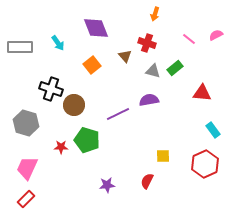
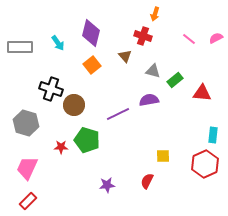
purple diamond: moved 5 px left, 5 px down; rotated 36 degrees clockwise
pink semicircle: moved 3 px down
red cross: moved 4 px left, 7 px up
green rectangle: moved 12 px down
cyan rectangle: moved 5 px down; rotated 42 degrees clockwise
red rectangle: moved 2 px right, 2 px down
